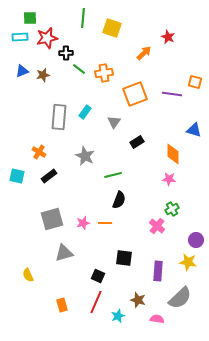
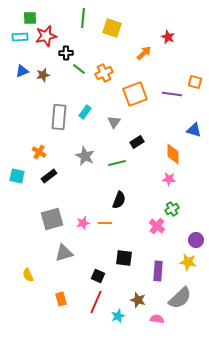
red star at (47, 38): moved 1 px left, 2 px up
orange cross at (104, 73): rotated 18 degrees counterclockwise
green line at (113, 175): moved 4 px right, 12 px up
orange rectangle at (62, 305): moved 1 px left, 6 px up
